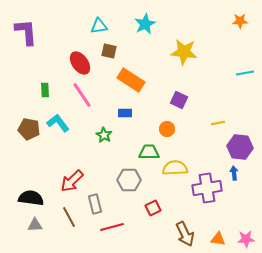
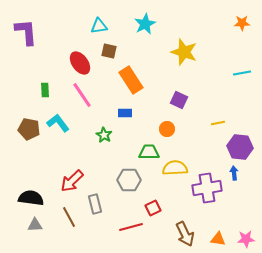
orange star: moved 2 px right, 2 px down
yellow star: rotated 12 degrees clockwise
cyan line: moved 3 px left
orange rectangle: rotated 24 degrees clockwise
red line: moved 19 px right
